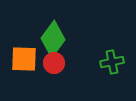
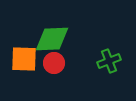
green diamond: moved 1 px left; rotated 51 degrees clockwise
green cross: moved 3 px left, 1 px up; rotated 10 degrees counterclockwise
